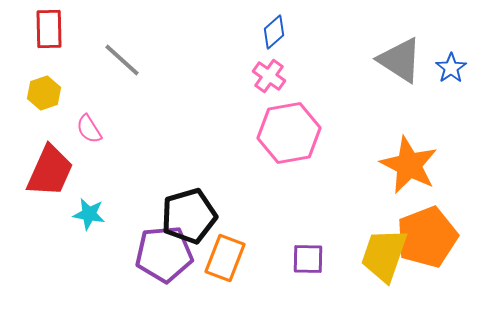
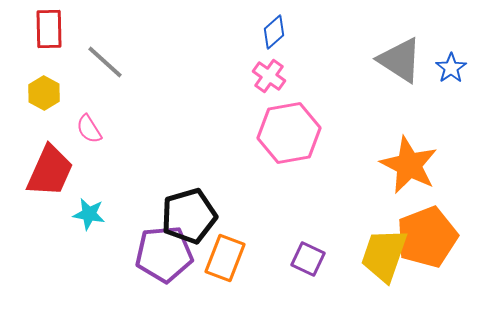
gray line: moved 17 px left, 2 px down
yellow hexagon: rotated 12 degrees counterclockwise
purple square: rotated 24 degrees clockwise
